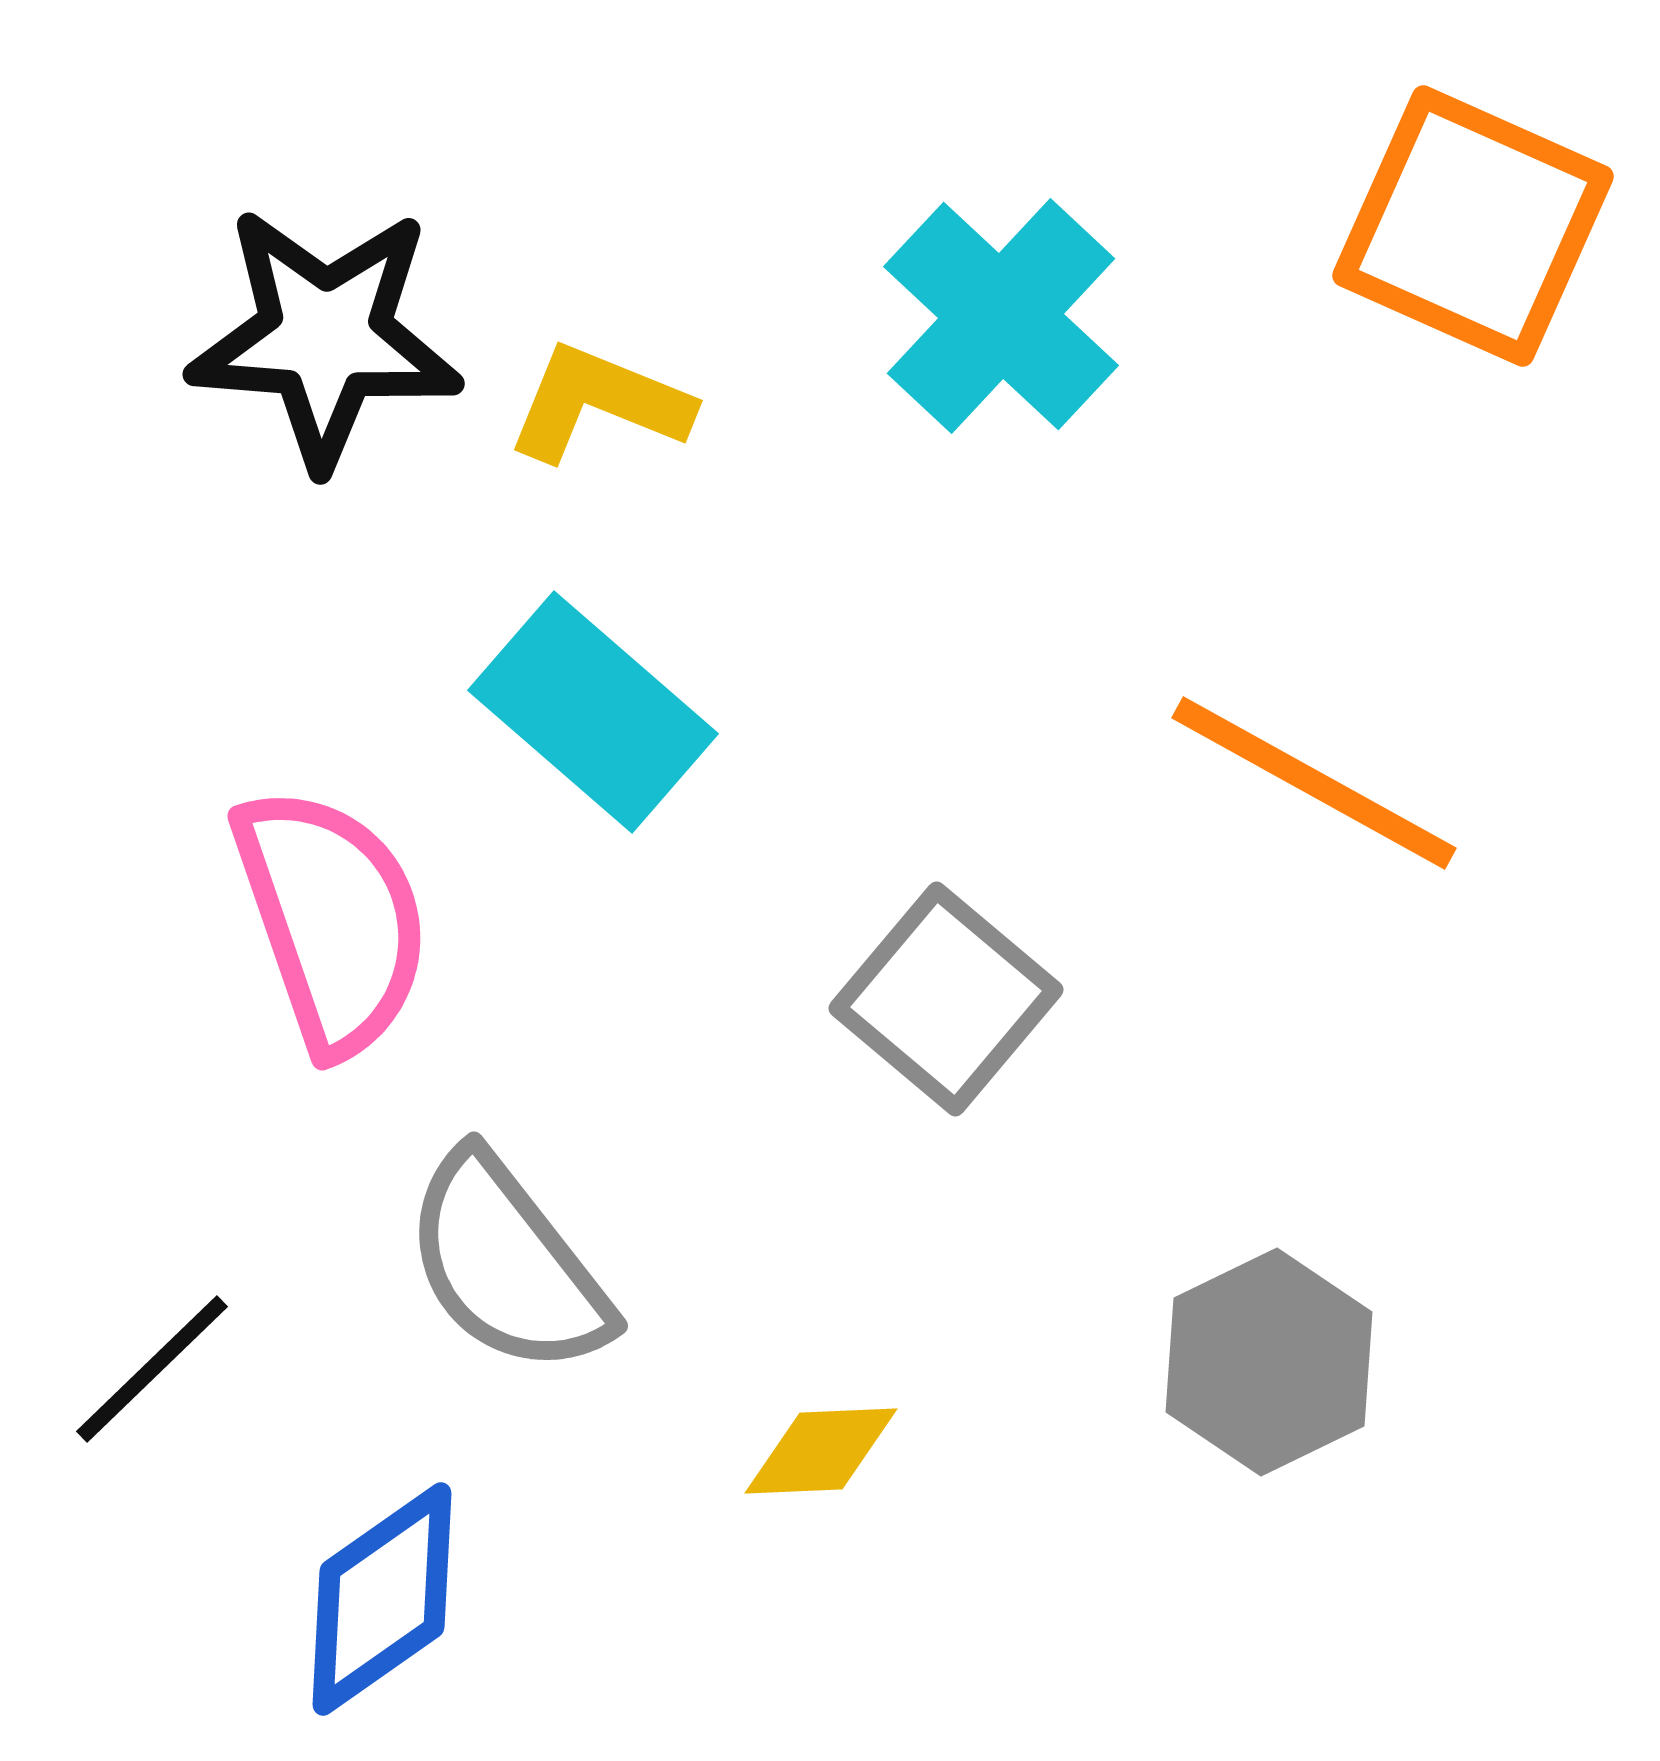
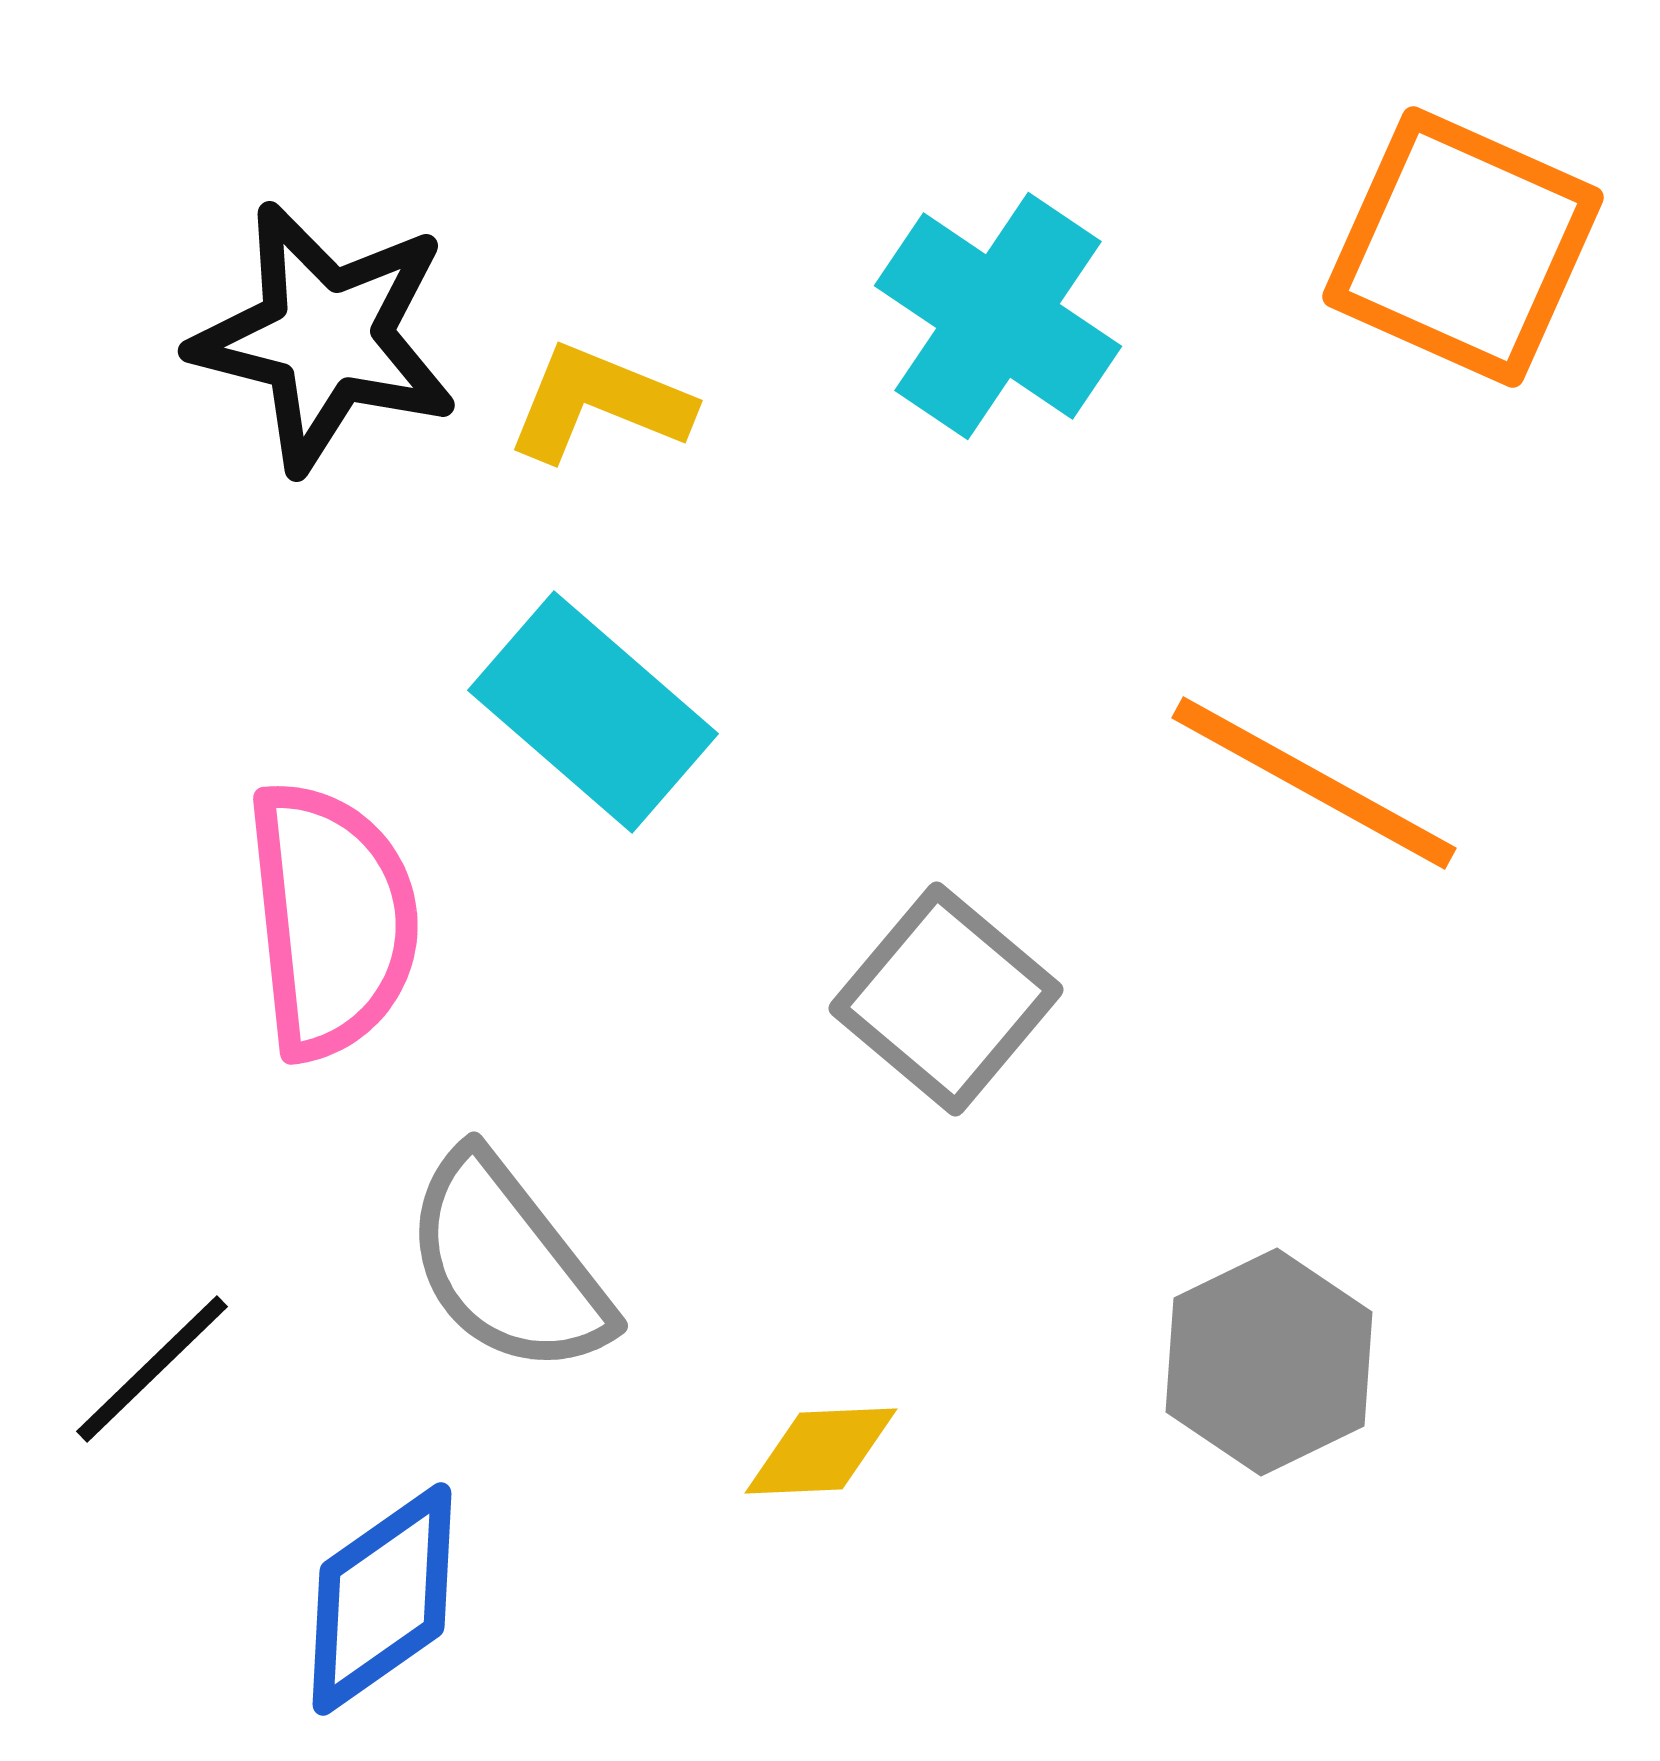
orange square: moved 10 px left, 21 px down
cyan cross: moved 3 px left; rotated 9 degrees counterclockwise
black star: rotated 10 degrees clockwise
pink semicircle: rotated 13 degrees clockwise
